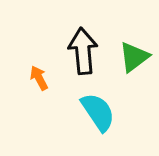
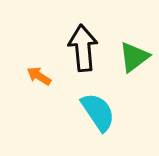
black arrow: moved 3 px up
orange arrow: moved 2 px up; rotated 30 degrees counterclockwise
